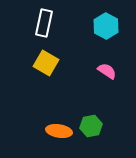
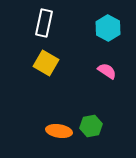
cyan hexagon: moved 2 px right, 2 px down
